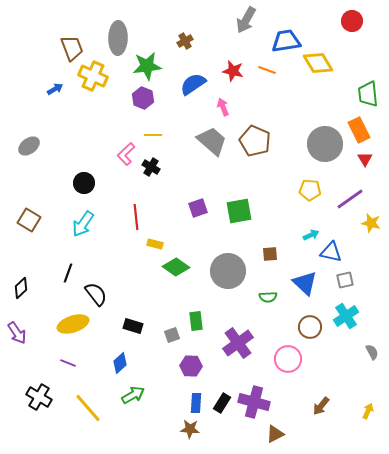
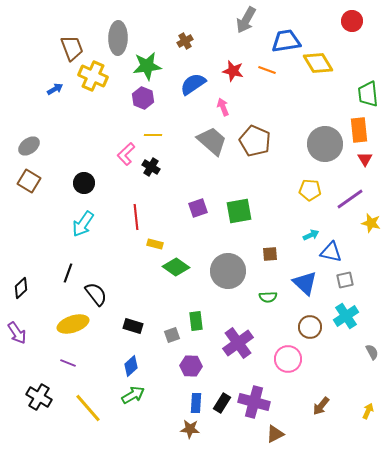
orange rectangle at (359, 130): rotated 20 degrees clockwise
brown square at (29, 220): moved 39 px up
blue diamond at (120, 363): moved 11 px right, 3 px down
